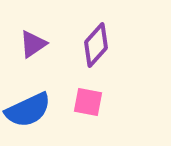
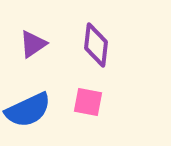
purple diamond: rotated 36 degrees counterclockwise
